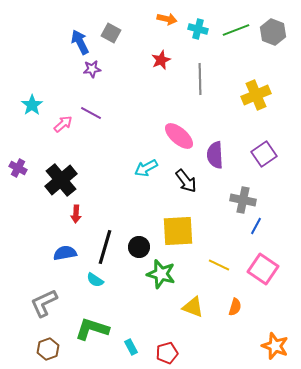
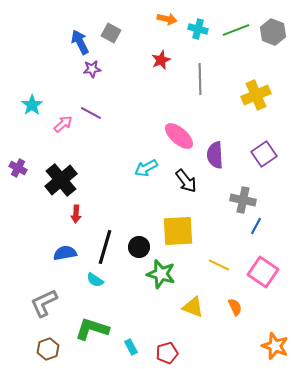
pink square: moved 3 px down
orange semicircle: rotated 42 degrees counterclockwise
